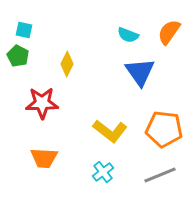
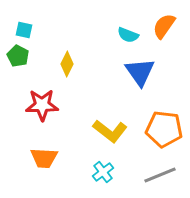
orange semicircle: moved 5 px left, 6 px up
red star: moved 2 px down
